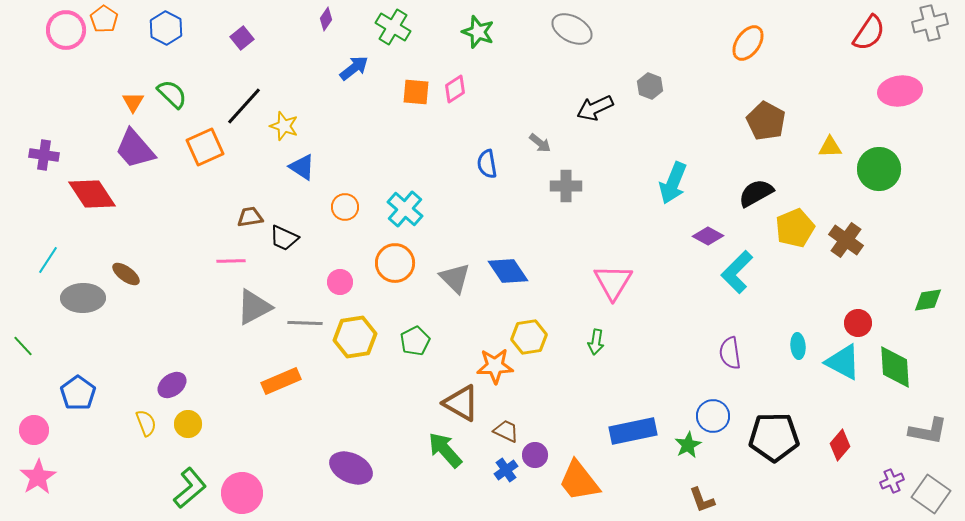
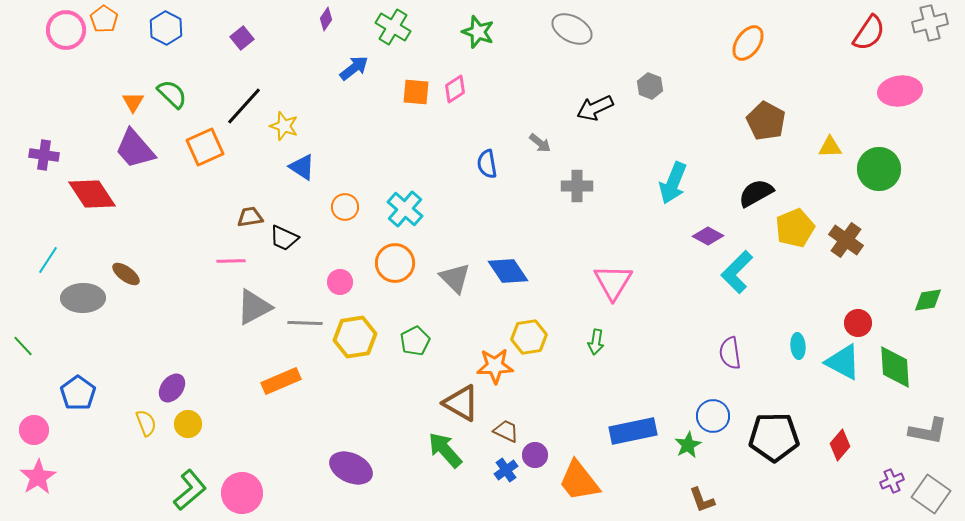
gray cross at (566, 186): moved 11 px right
purple ellipse at (172, 385): moved 3 px down; rotated 16 degrees counterclockwise
green L-shape at (190, 488): moved 2 px down
